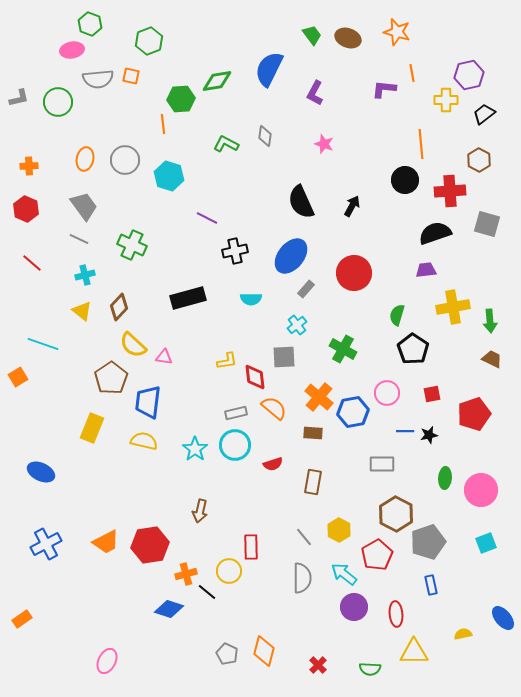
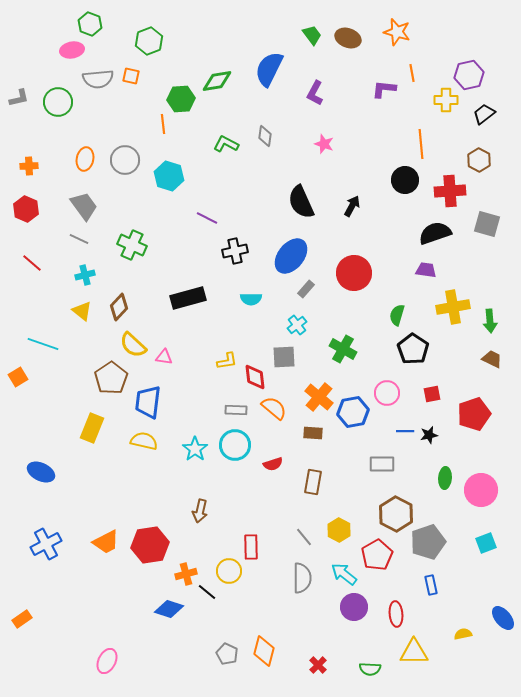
purple trapezoid at (426, 270): rotated 15 degrees clockwise
gray rectangle at (236, 413): moved 3 px up; rotated 15 degrees clockwise
